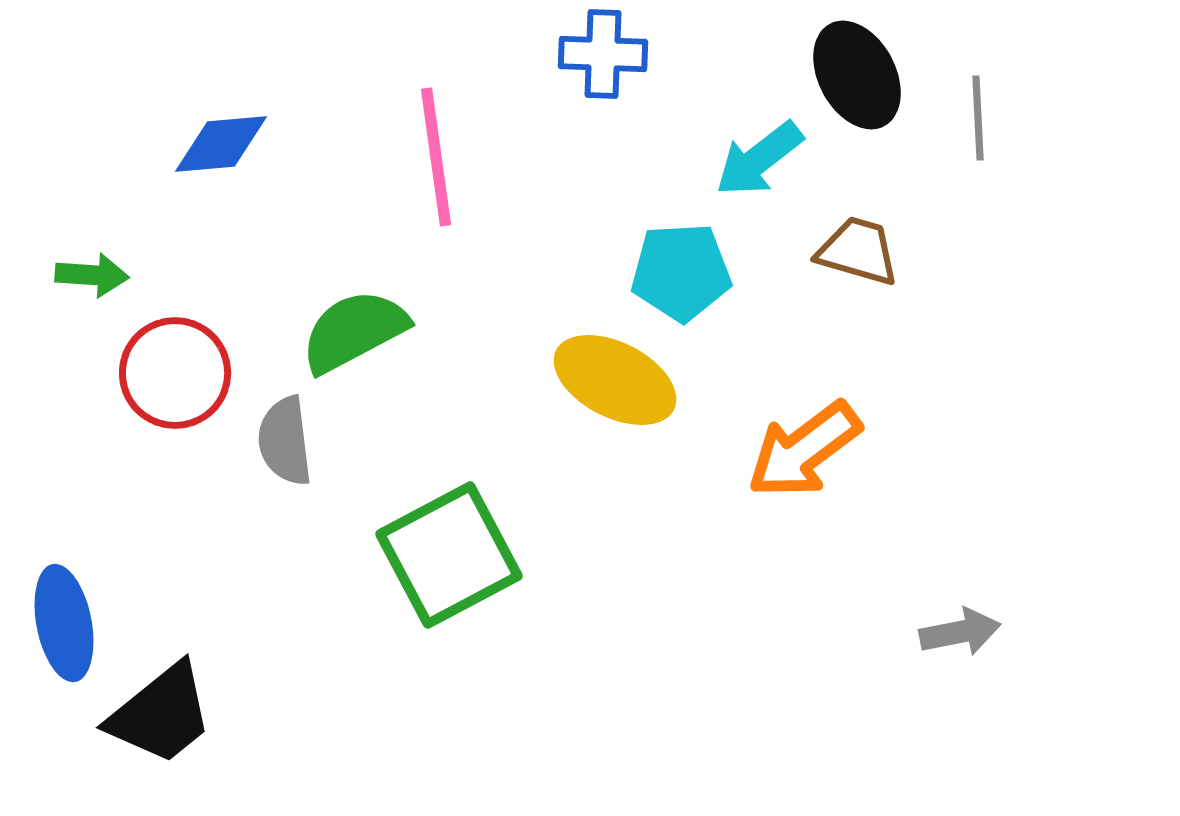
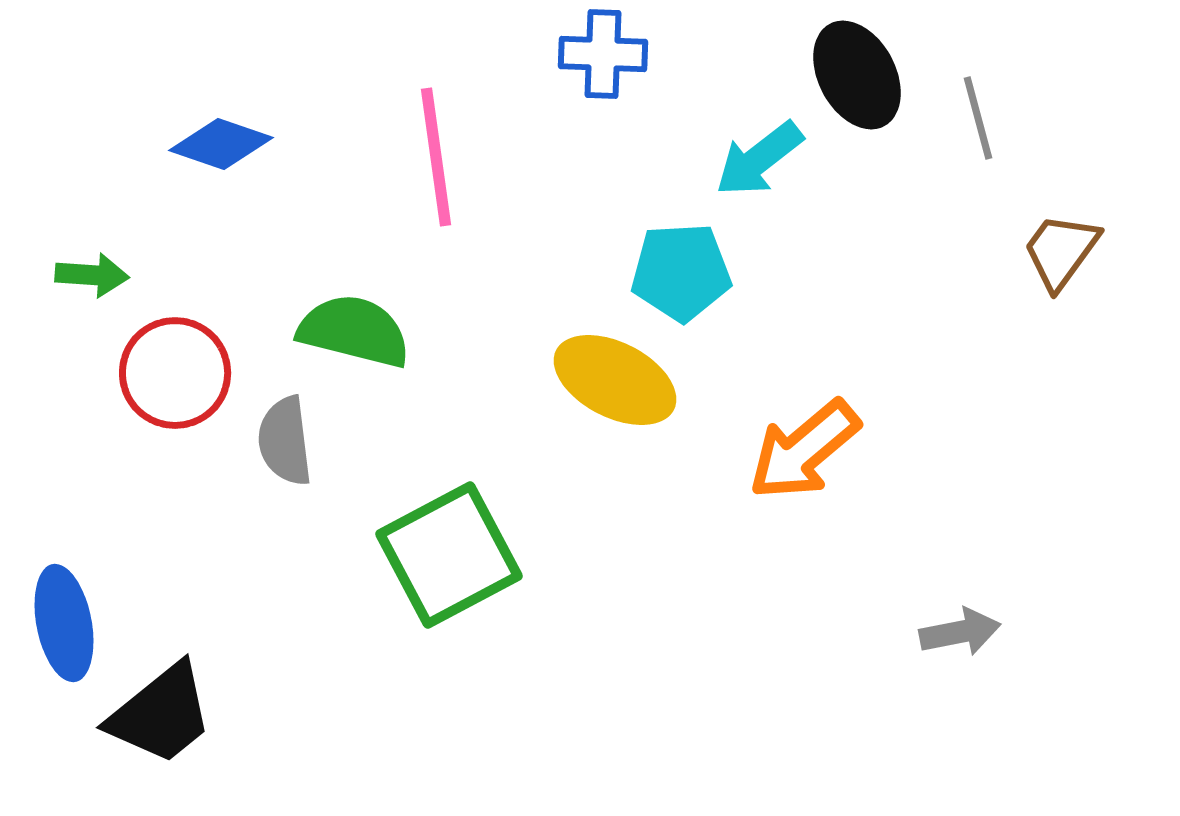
gray line: rotated 12 degrees counterclockwise
blue diamond: rotated 24 degrees clockwise
brown trapezoid: moved 203 px right; rotated 70 degrees counterclockwise
green semicircle: rotated 42 degrees clockwise
orange arrow: rotated 3 degrees counterclockwise
